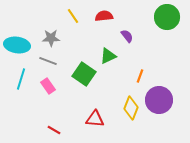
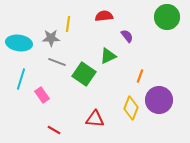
yellow line: moved 5 px left, 8 px down; rotated 42 degrees clockwise
cyan ellipse: moved 2 px right, 2 px up
gray line: moved 9 px right, 1 px down
pink rectangle: moved 6 px left, 9 px down
